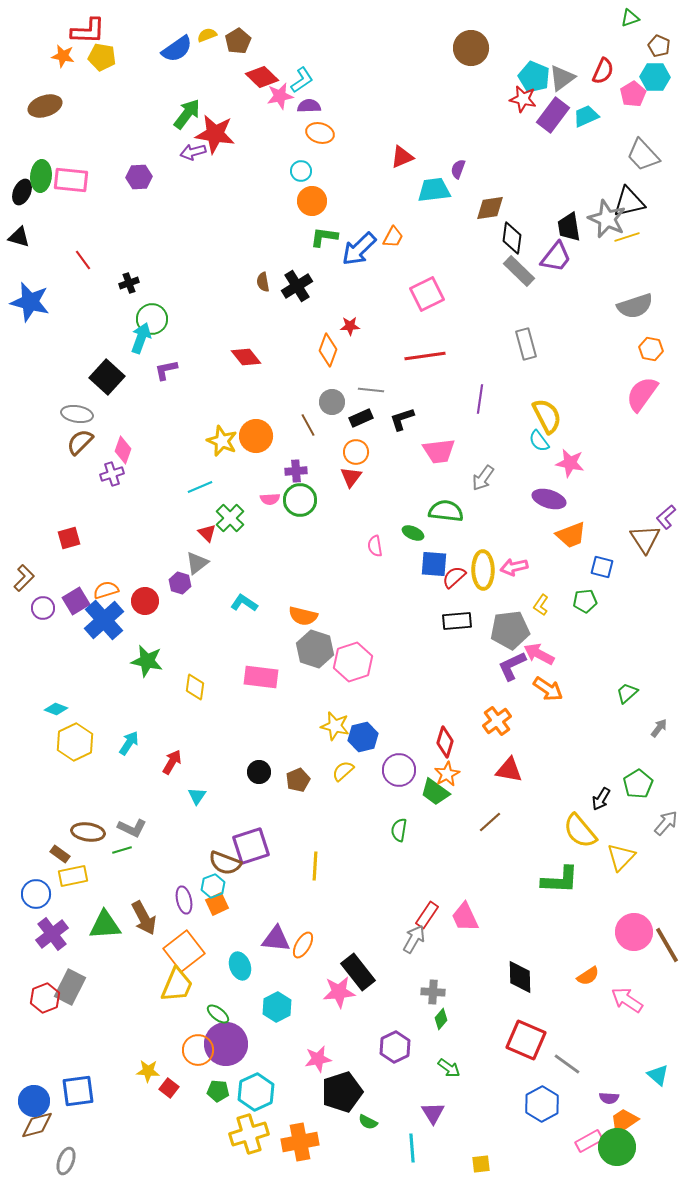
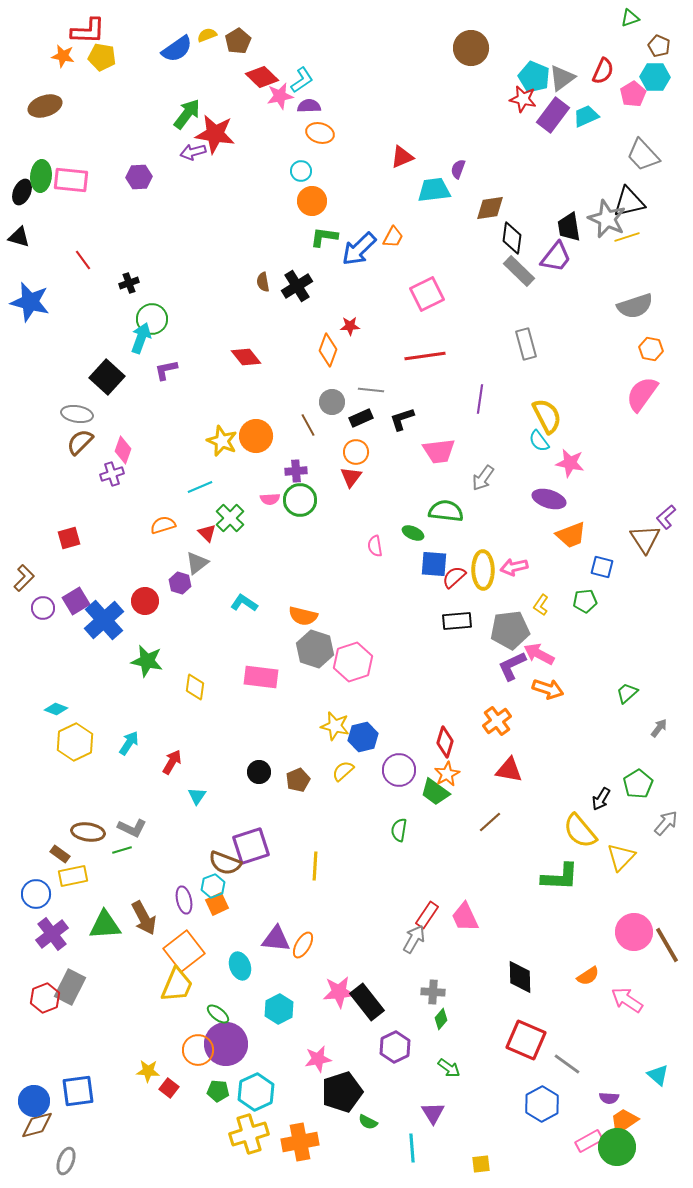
orange semicircle at (106, 590): moved 57 px right, 65 px up
orange arrow at (548, 689): rotated 16 degrees counterclockwise
green L-shape at (560, 880): moved 3 px up
black rectangle at (358, 972): moved 9 px right, 30 px down
cyan hexagon at (277, 1007): moved 2 px right, 2 px down
